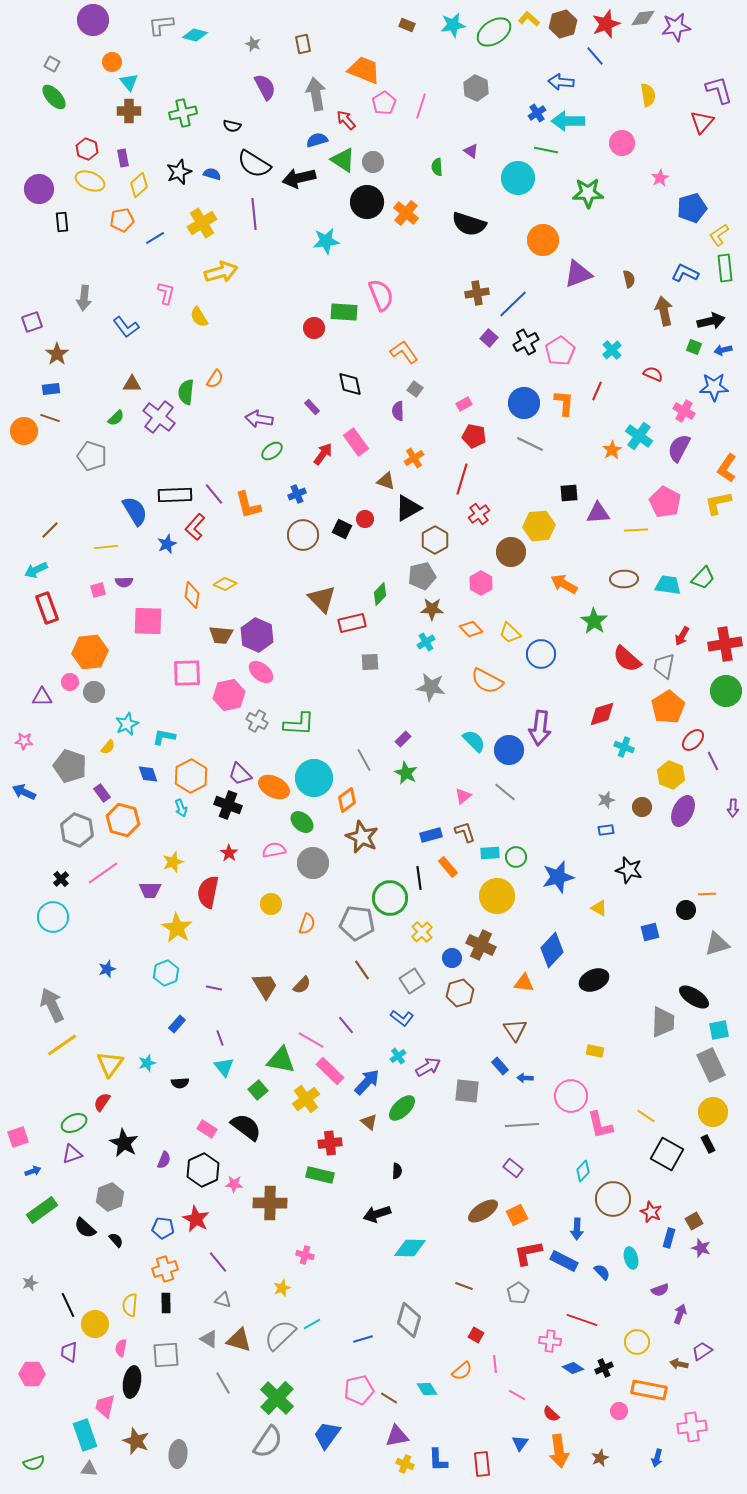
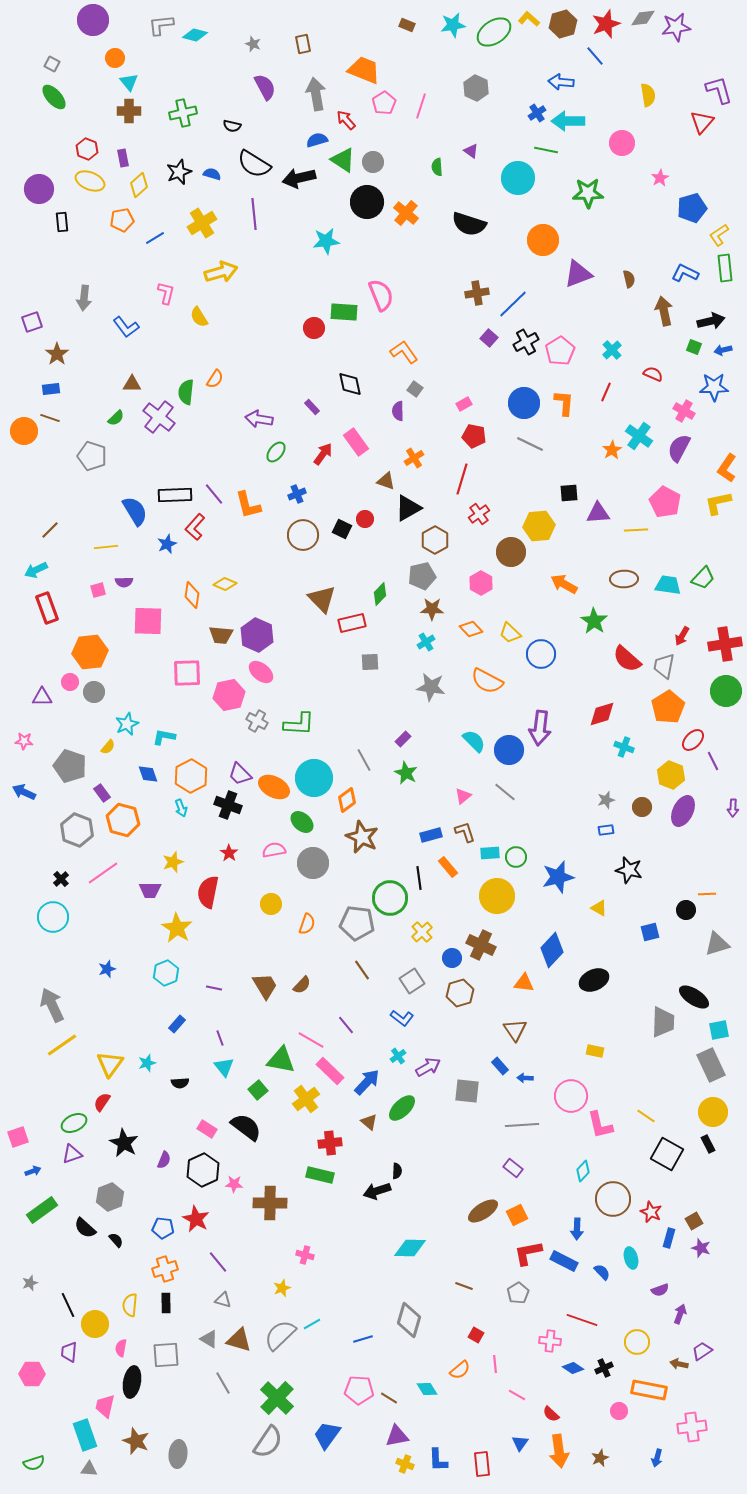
orange circle at (112, 62): moved 3 px right, 4 px up
red line at (597, 391): moved 9 px right, 1 px down
green ellipse at (272, 451): moved 4 px right, 1 px down; rotated 15 degrees counterclockwise
black arrow at (377, 1214): moved 23 px up
orange semicircle at (462, 1371): moved 2 px left, 1 px up
pink pentagon at (359, 1390): rotated 16 degrees clockwise
